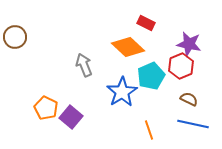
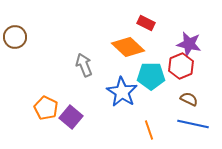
cyan pentagon: rotated 24 degrees clockwise
blue star: rotated 8 degrees counterclockwise
